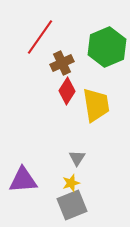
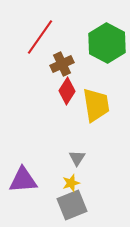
green hexagon: moved 4 px up; rotated 9 degrees counterclockwise
brown cross: moved 1 px down
